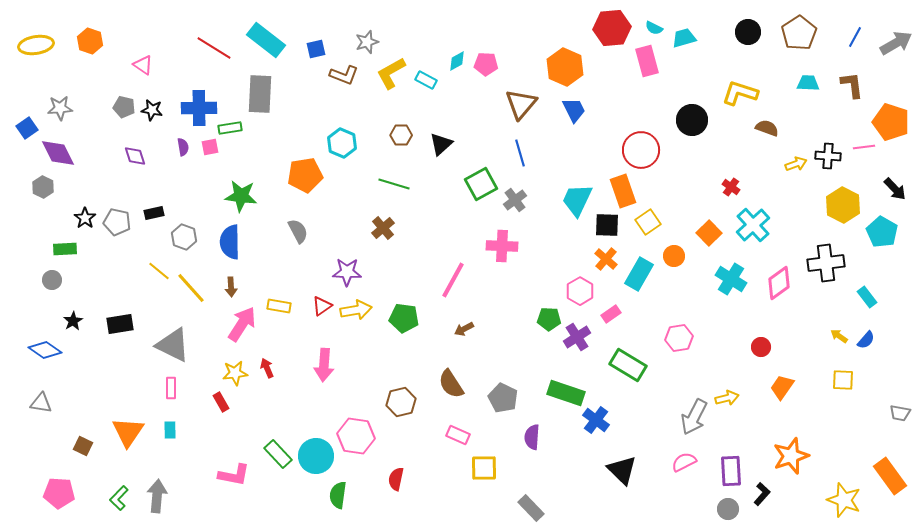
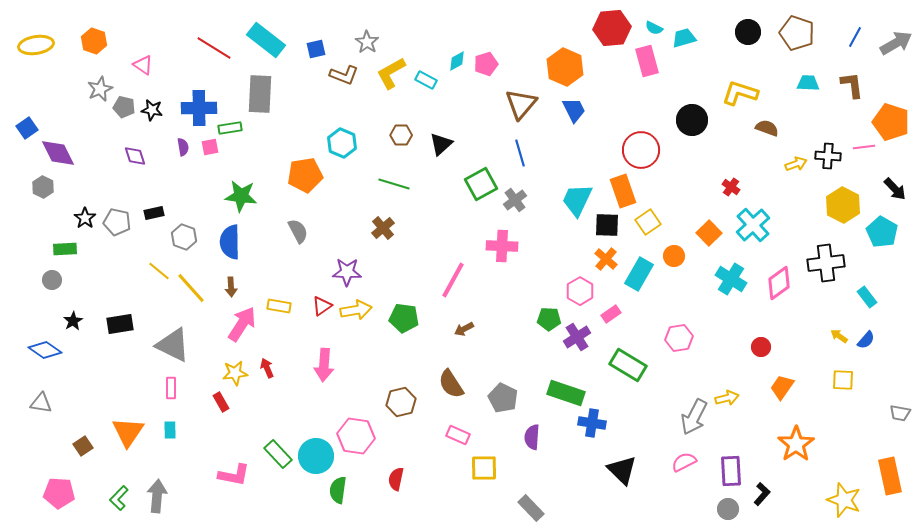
brown pentagon at (799, 33): moved 2 px left; rotated 20 degrees counterclockwise
orange hexagon at (90, 41): moved 4 px right
gray star at (367, 42): rotated 20 degrees counterclockwise
pink pentagon at (486, 64): rotated 20 degrees counterclockwise
gray star at (60, 108): moved 40 px right, 19 px up; rotated 20 degrees counterclockwise
blue cross at (596, 420): moved 4 px left, 3 px down; rotated 28 degrees counterclockwise
brown square at (83, 446): rotated 30 degrees clockwise
orange star at (791, 456): moved 5 px right, 12 px up; rotated 15 degrees counterclockwise
orange rectangle at (890, 476): rotated 24 degrees clockwise
green semicircle at (338, 495): moved 5 px up
